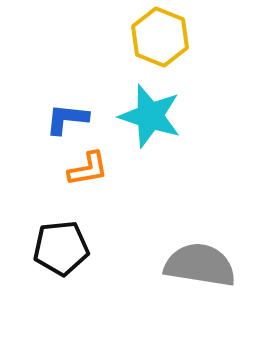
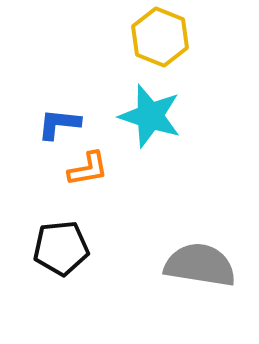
blue L-shape: moved 8 px left, 5 px down
